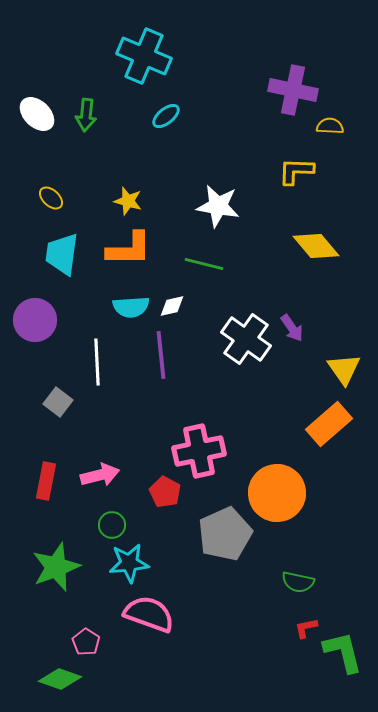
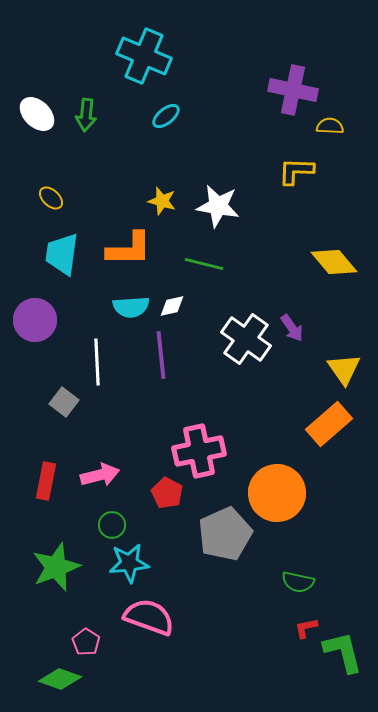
yellow star: moved 34 px right
yellow diamond: moved 18 px right, 16 px down
gray square: moved 6 px right
red pentagon: moved 2 px right, 1 px down
pink semicircle: moved 3 px down
